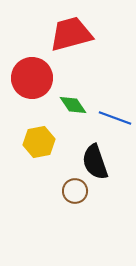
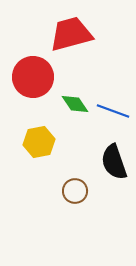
red circle: moved 1 px right, 1 px up
green diamond: moved 2 px right, 1 px up
blue line: moved 2 px left, 7 px up
black semicircle: moved 19 px right
